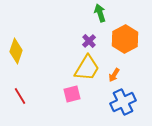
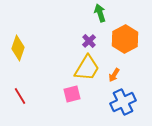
yellow diamond: moved 2 px right, 3 px up
